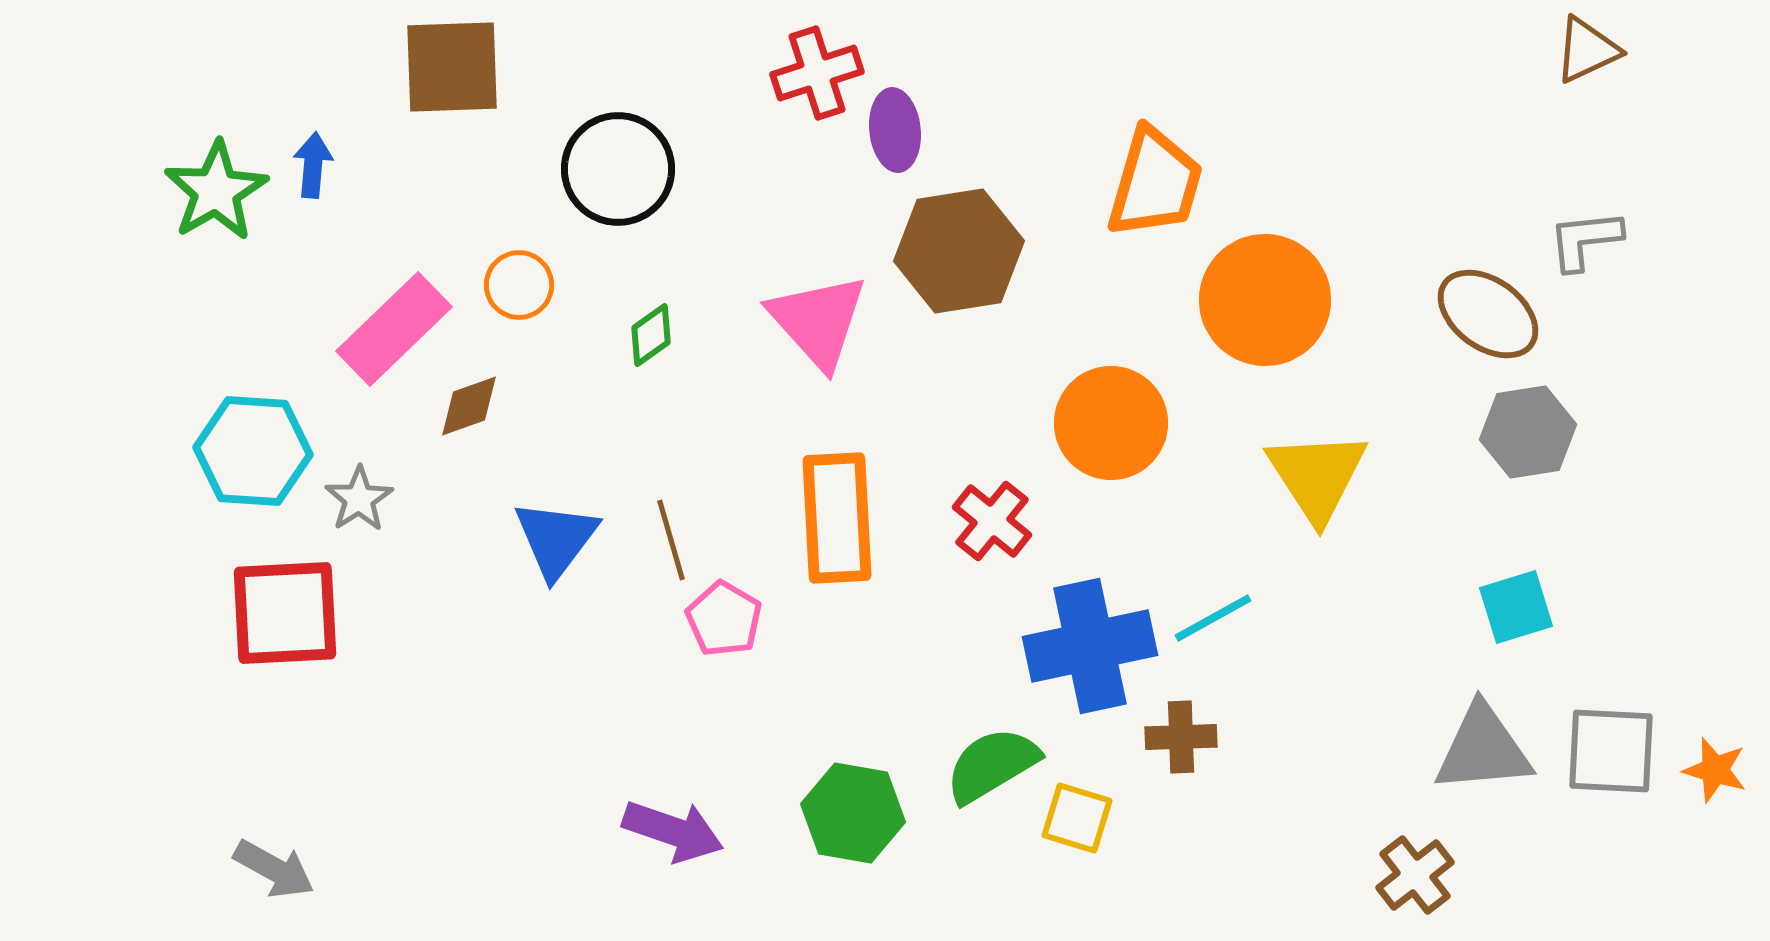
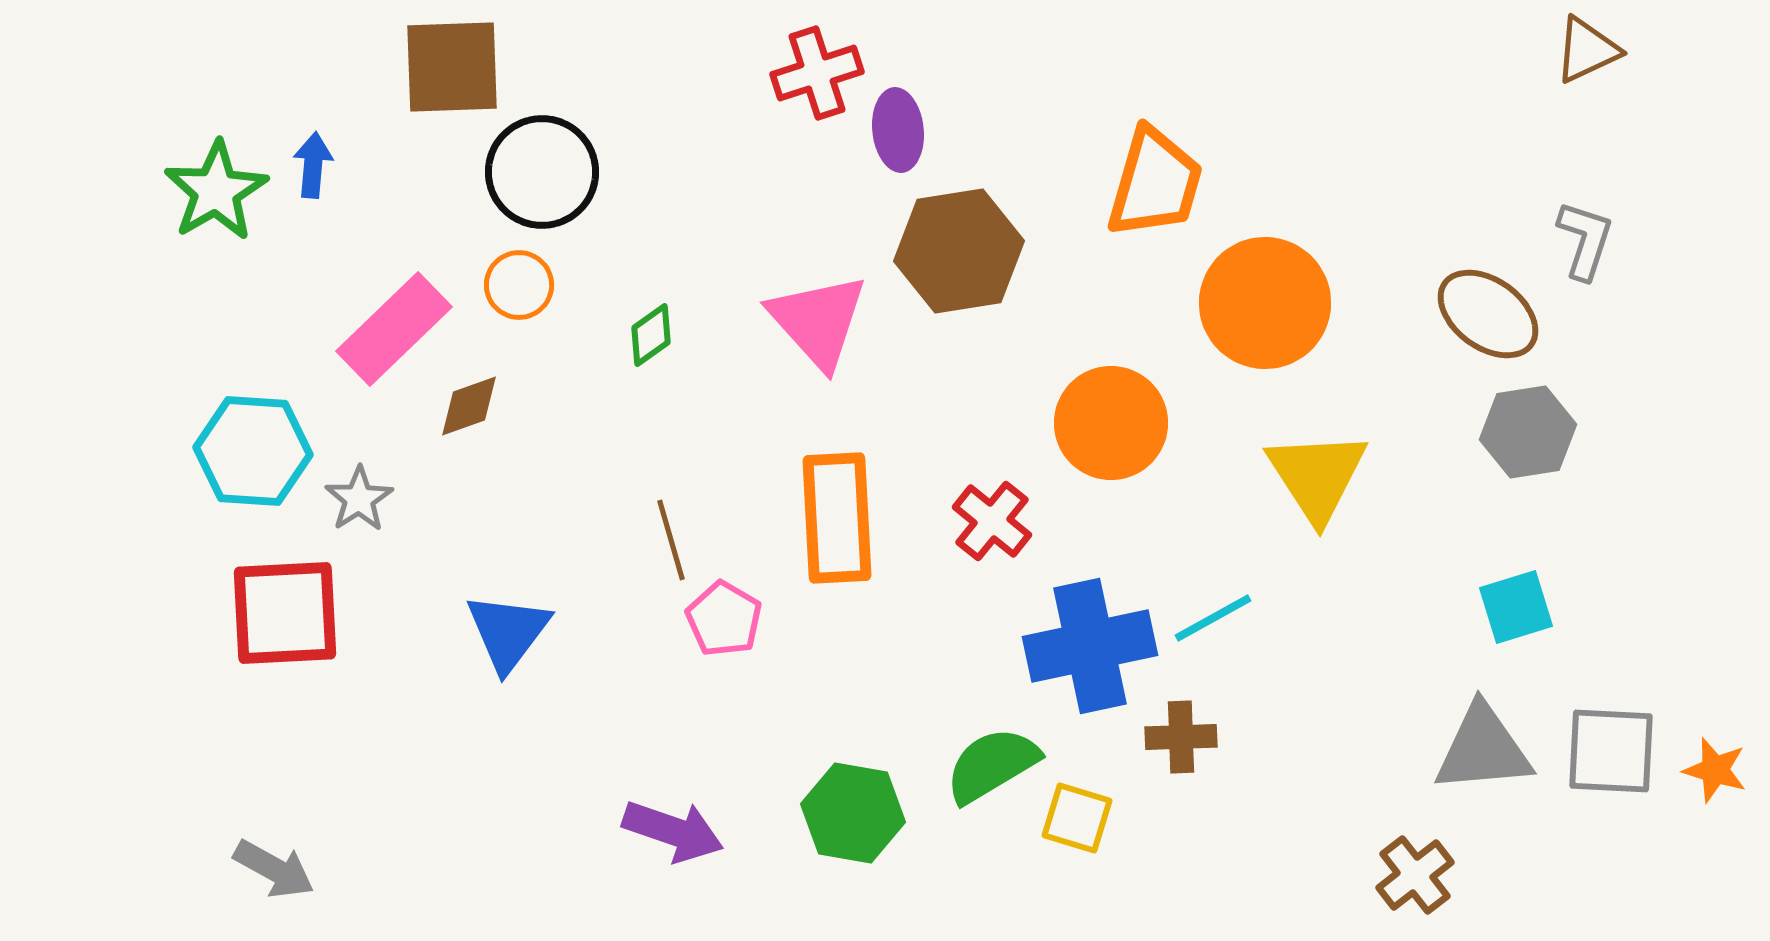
purple ellipse at (895, 130): moved 3 px right
black circle at (618, 169): moved 76 px left, 3 px down
gray L-shape at (1585, 240): rotated 114 degrees clockwise
orange circle at (1265, 300): moved 3 px down
blue triangle at (556, 539): moved 48 px left, 93 px down
